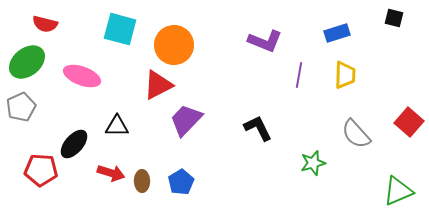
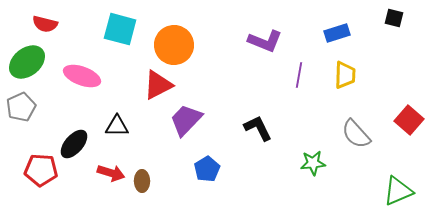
red square: moved 2 px up
green star: rotated 10 degrees clockwise
blue pentagon: moved 26 px right, 13 px up
